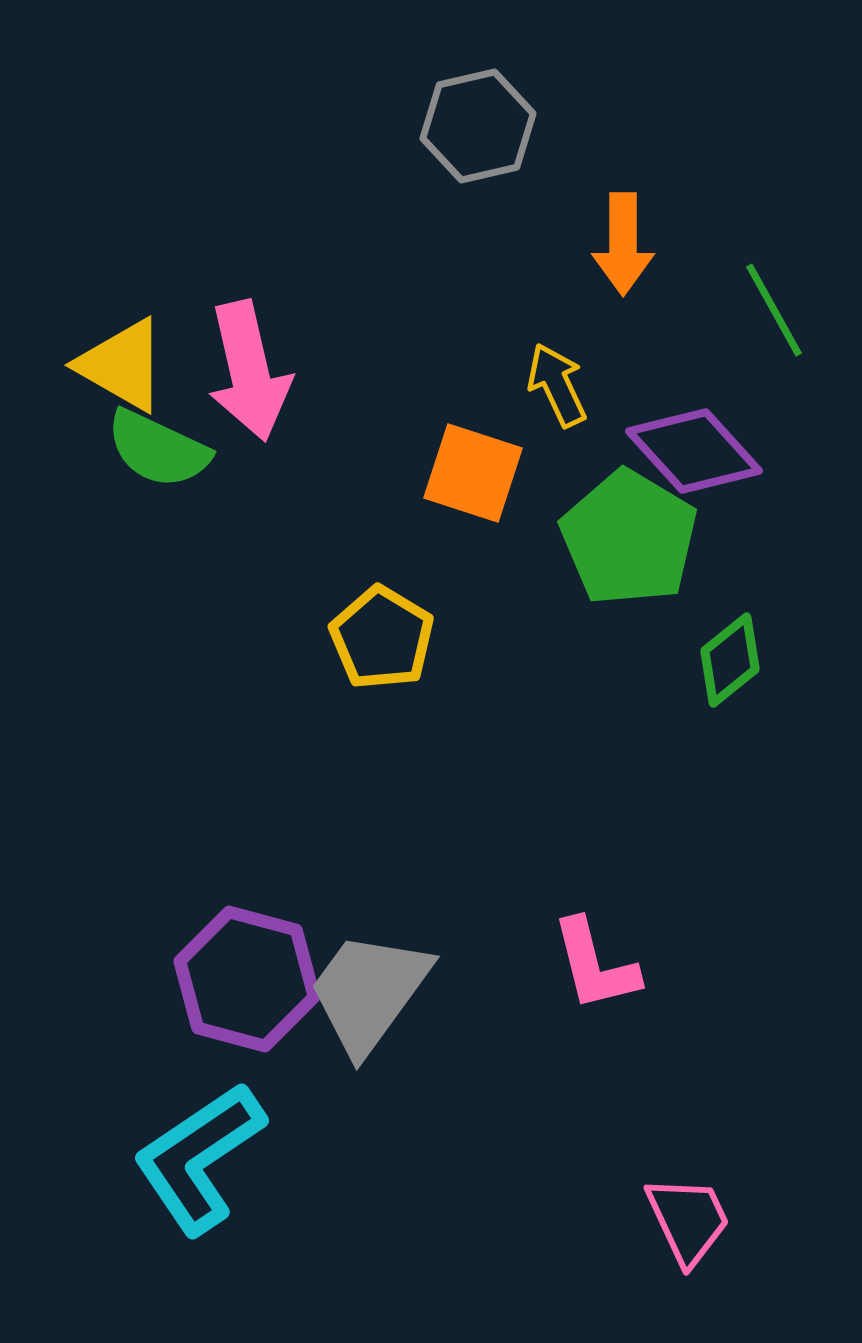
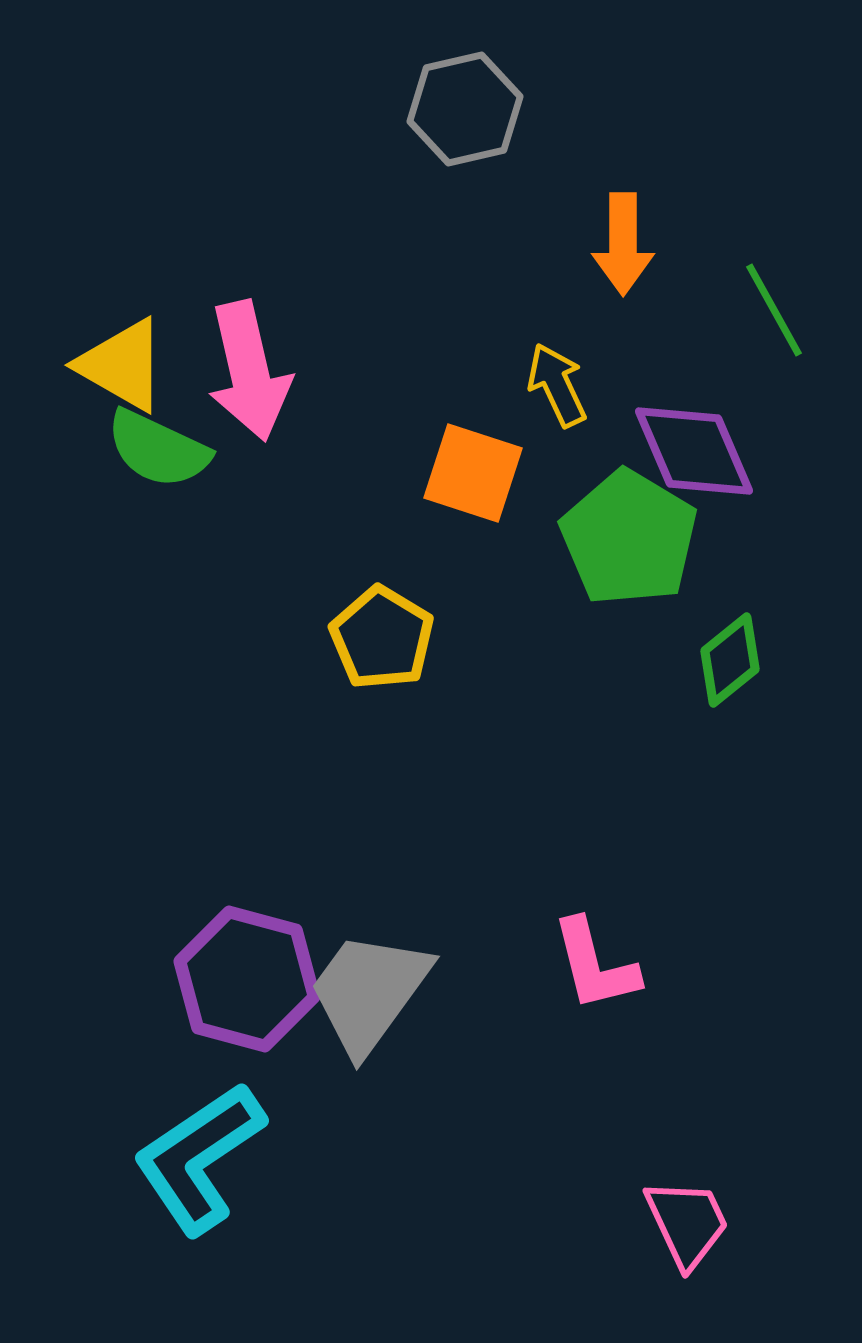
gray hexagon: moved 13 px left, 17 px up
purple diamond: rotated 19 degrees clockwise
pink trapezoid: moved 1 px left, 3 px down
